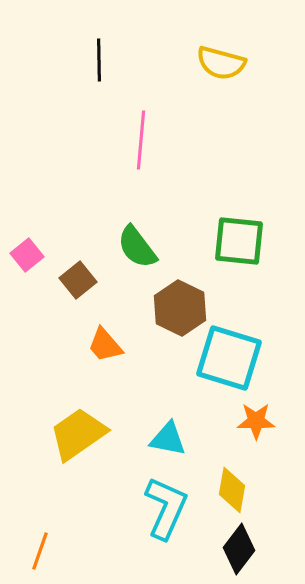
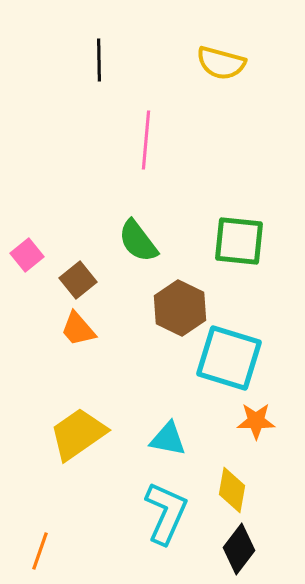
pink line: moved 5 px right
green semicircle: moved 1 px right, 6 px up
orange trapezoid: moved 27 px left, 16 px up
cyan L-shape: moved 5 px down
